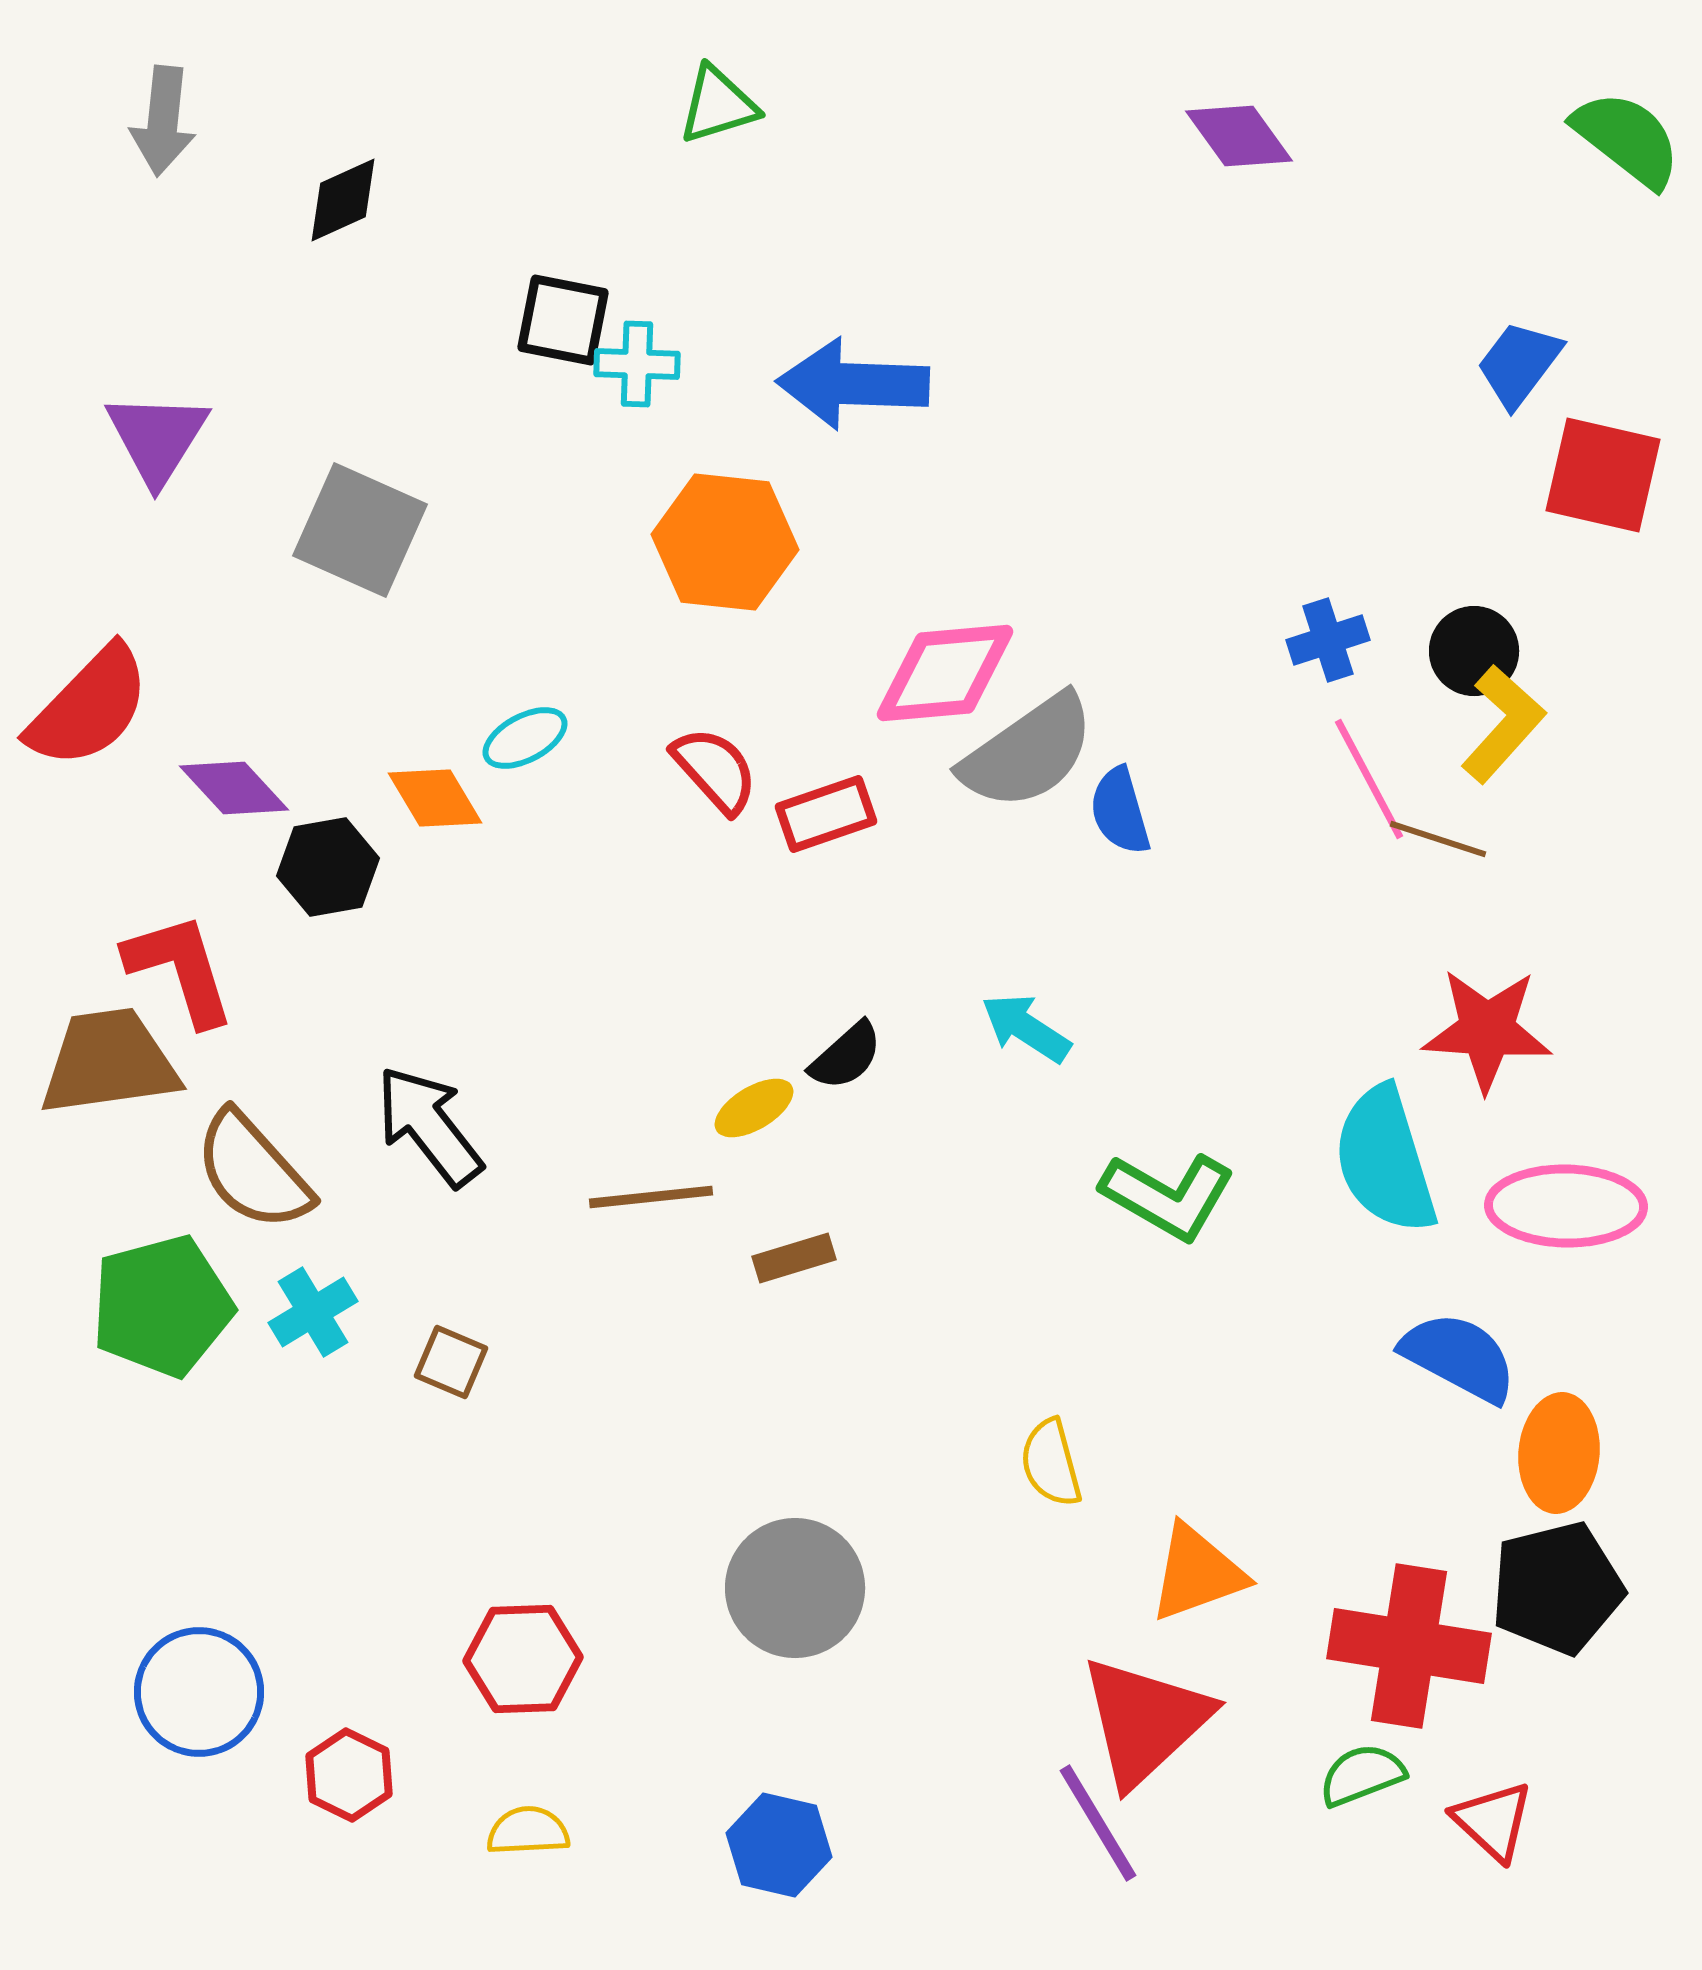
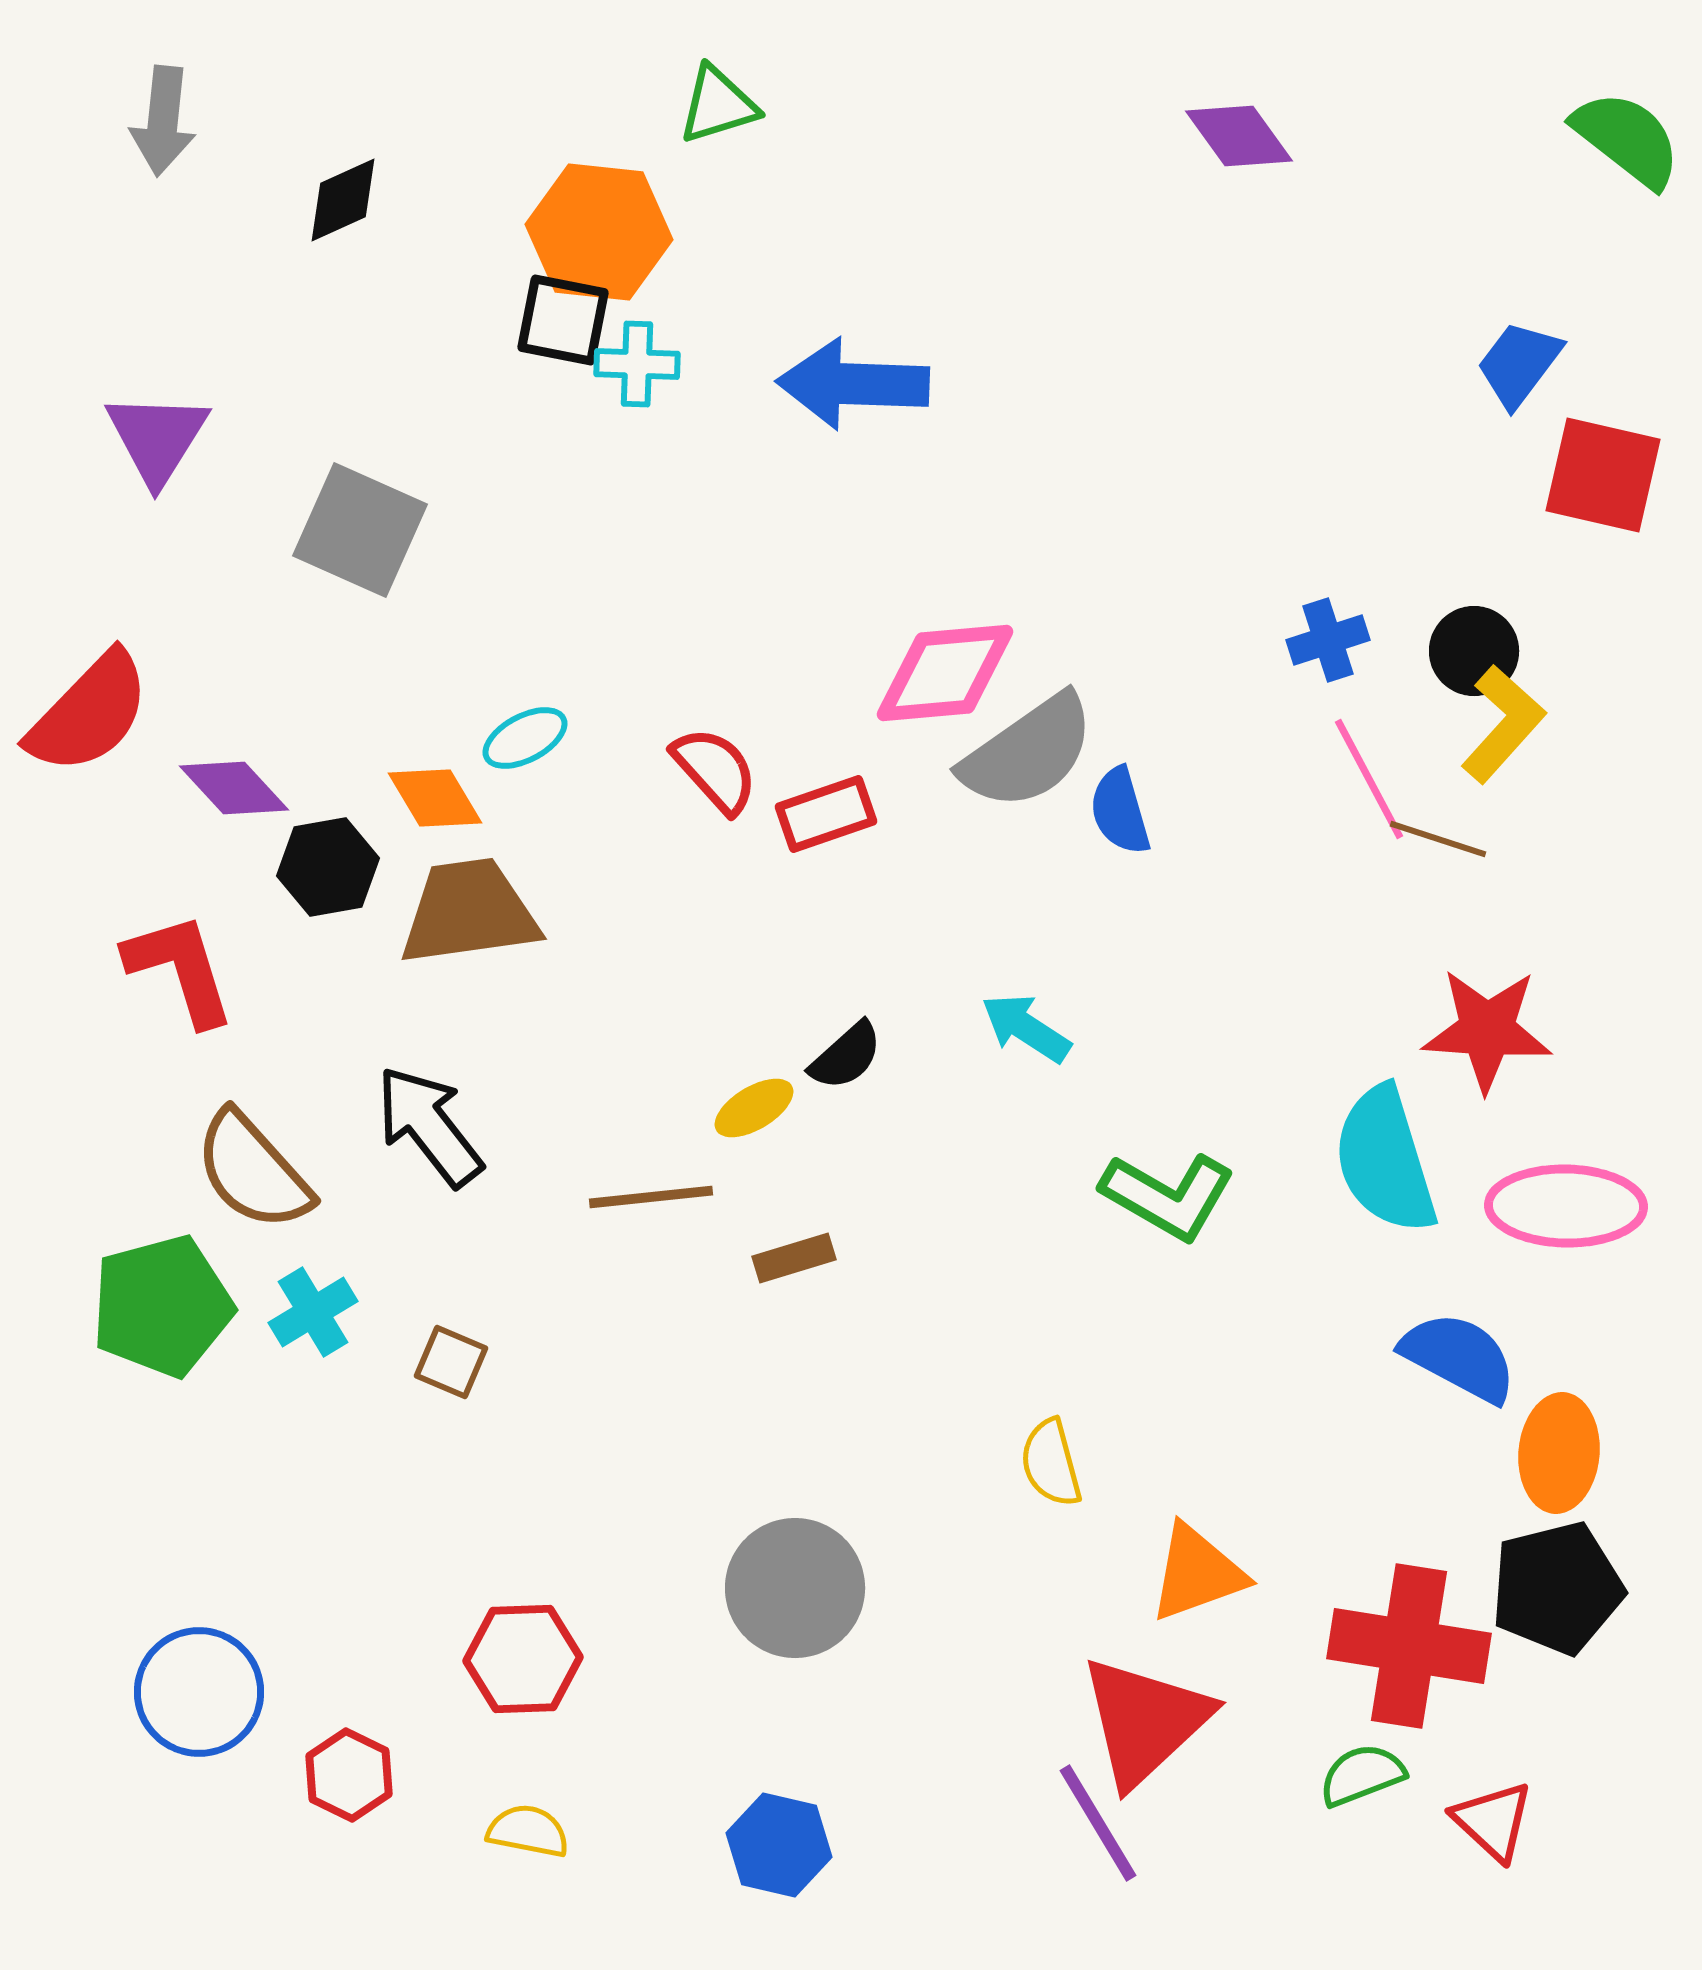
orange hexagon at (725, 542): moved 126 px left, 310 px up
red semicircle at (89, 707): moved 6 px down
brown trapezoid at (109, 1062): moved 360 px right, 150 px up
yellow semicircle at (528, 1831): rotated 14 degrees clockwise
